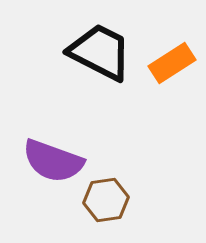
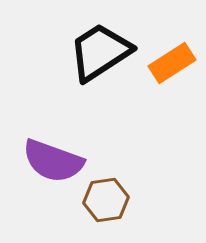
black trapezoid: rotated 60 degrees counterclockwise
